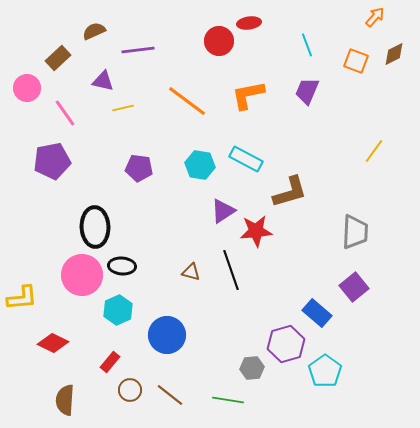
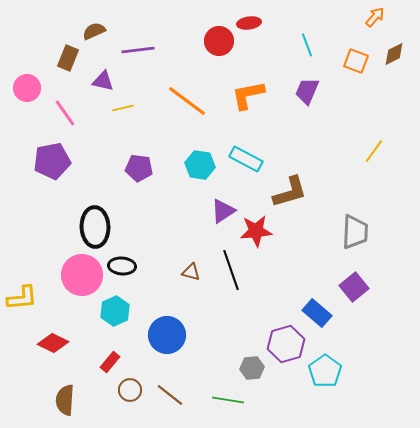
brown rectangle at (58, 58): moved 10 px right; rotated 25 degrees counterclockwise
cyan hexagon at (118, 310): moved 3 px left, 1 px down
